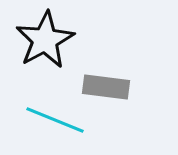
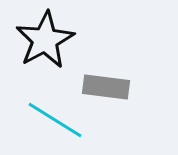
cyan line: rotated 10 degrees clockwise
